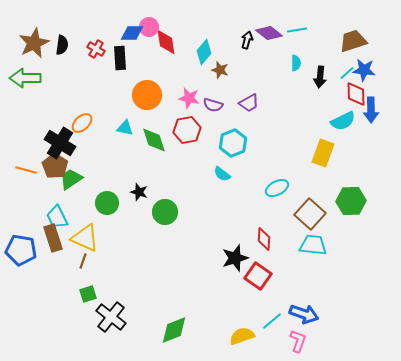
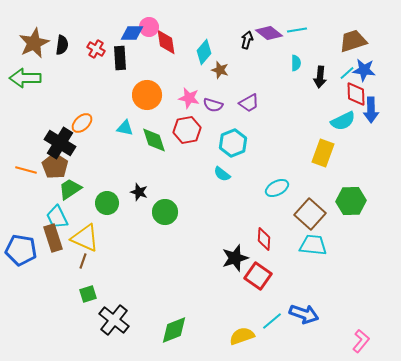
green trapezoid at (71, 179): moved 1 px left, 10 px down
black cross at (111, 317): moved 3 px right, 3 px down
pink L-shape at (298, 341): moved 63 px right; rotated 20 degrees clockwise
